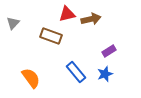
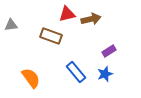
gray triangle: moved 2 px left, 2 px down; rotated 40 degrees clockwise
